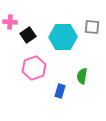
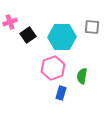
pink cross: rotated 24 degrees counterclockwise
cyan hexagon: moved 1 px left
pink hexagon: moved 19 px right
blue rectangle: moved 1 px right, 2 px down
